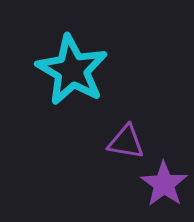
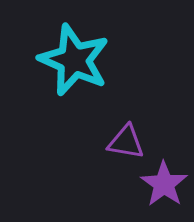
cyan star: moved 2 px right, 10 px up; rotated 6 degrees counterclockwise
